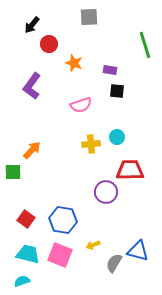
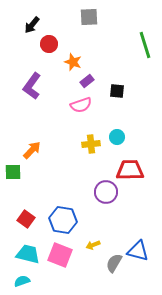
orange star: moved 1 px left, 1 px up
purple rectangle: moved 23 px left, 11 px down; rotated 48 degrees counterclockwise
